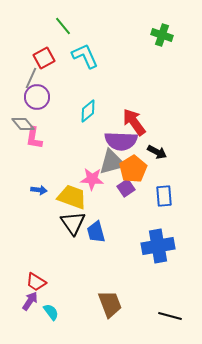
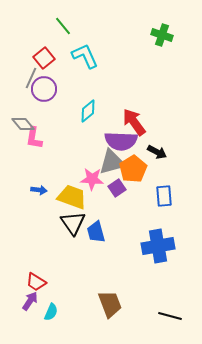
red square: rotated 10 degrees counterclockwise
purple circle: moved 7 px right, 8 px up
purple square: moved 9 px left
cyan semicircle: rotated 60 degrees clockwise
